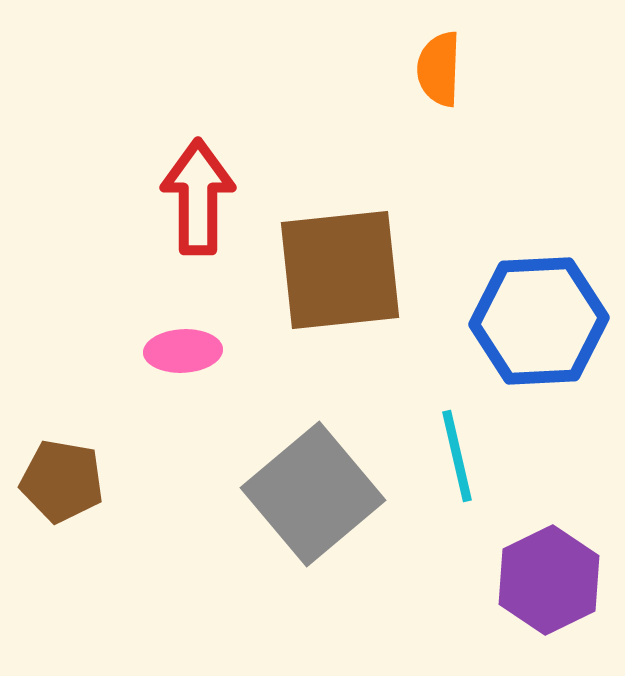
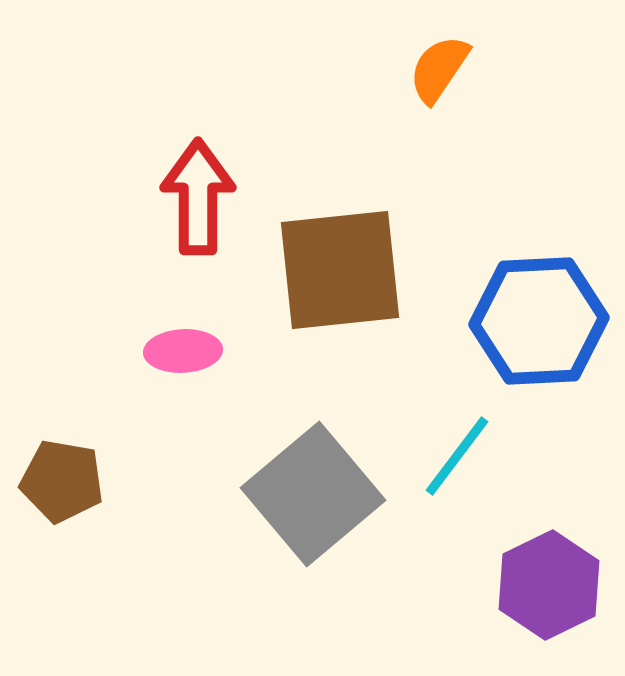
orange semicircle: rotated 32 degrees clockwise
cyan line: rotated 50 degrees clockwise
purple hexagon: moved 5 px down
